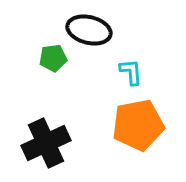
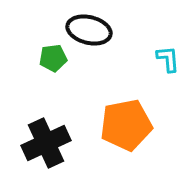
cyan L-shape: moved 37 px right, 13 px up
orange pentagon: moved 12 px left
